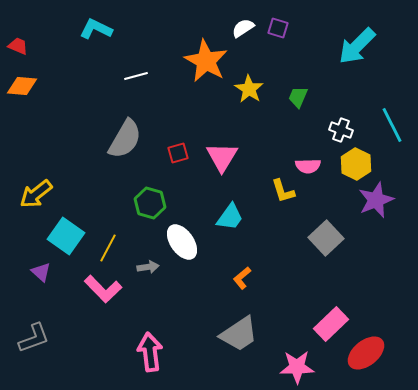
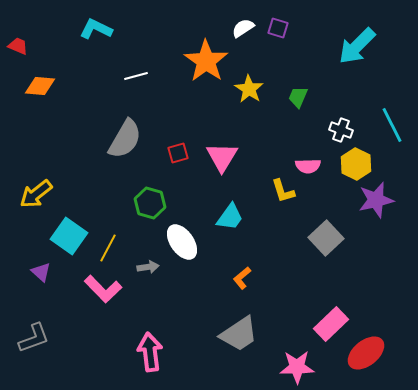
orange star: rotated 6 degrees clockwise
orange diamond: moved 18 px right
purple star: rotated 9 degrees clockwise
cyan square: moved 3 px right
